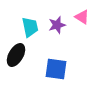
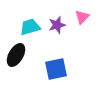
pink triangle: rotated 42 degrees clockwise
cyan trapezoid: rotated 95 degrees counterclockwise
blue square: rotated 20 degrees counterclockwise
